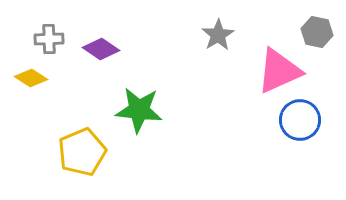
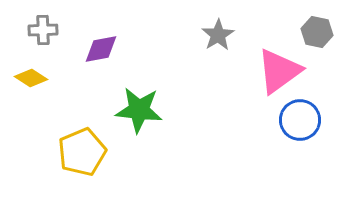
gray cross: moved 6 px left, 9 px up
purple diamond: rotated 45 degrees counterclockwise
pink triangle: rotated 12 degrees counterclockwise
